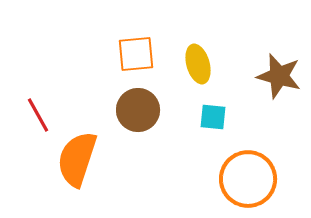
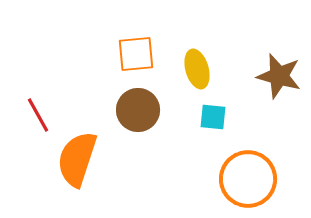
yellow ellipse: moved 1 px left, 5 px down
